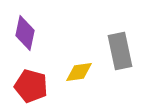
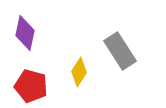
gray rectangle: rotated 21 degrees counterclockwise
yellow diamond: rotated 48 degrees counterclockwise
